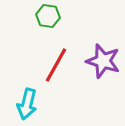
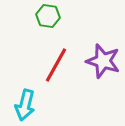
cyan arrow: moved 2 px left, 1 px down
